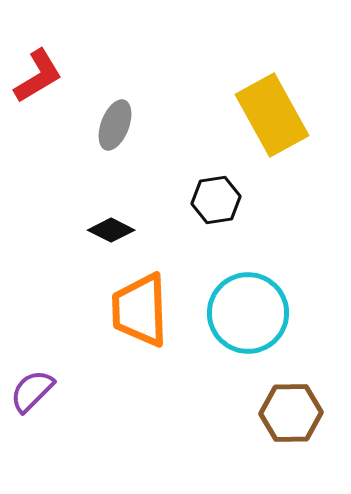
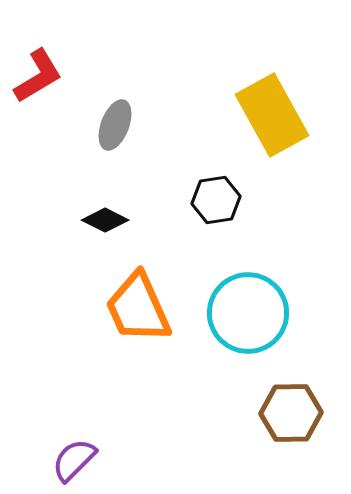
black diamond: moved 6 px left, 10 px up
orange trapezoid: moved 2 px left, 2 px up; rotated 22 degrees counterclockwise
purple semicircle: moved 42 px right, 69 px down
